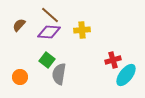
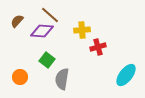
brown semicircle: moved 2 px left, 4 px up
purple diamond: moved 7 px left, 1 px up
red cross: moved 15 px left, 13 px up
gray semicircle: moved 3 px right, 5 px down
